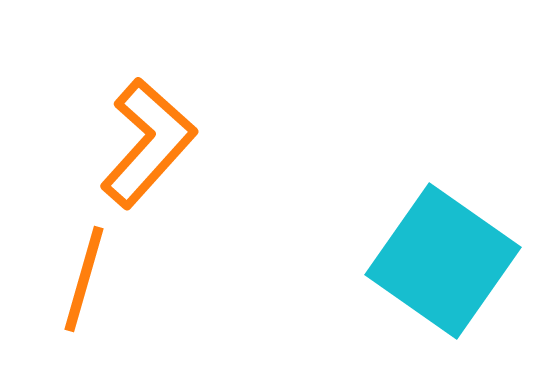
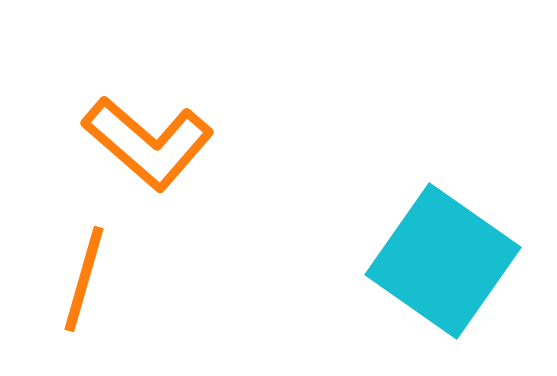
orange L-shape: rotated 89 degrees clockwise
